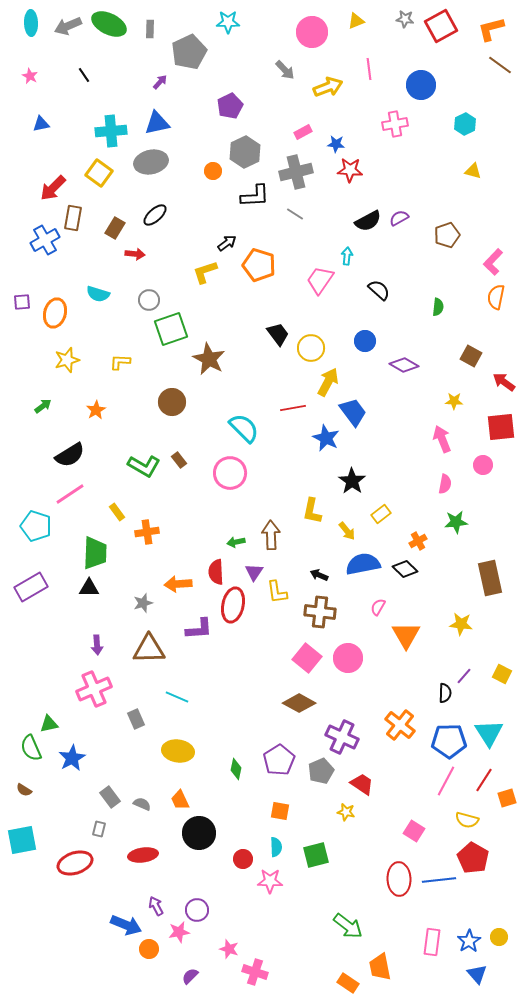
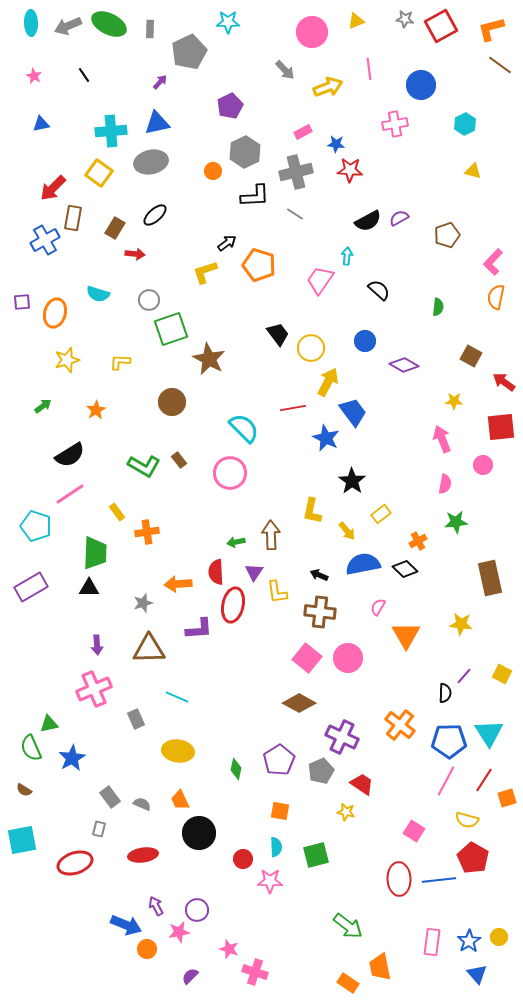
pink star at (30, 76): moved 4 px right
orange circle at (149, 949): moved 2 px left
